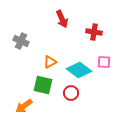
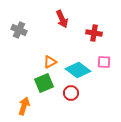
red cross: moved 1 px down
gray cross: moved 2 px left, 11 px up
cyan diamond: moved 1 px left
green square: moved 1 px right, 2 px up; rotated 36 degrees counterclockwise
orange arrow: rotated 144 degrees clockwise
